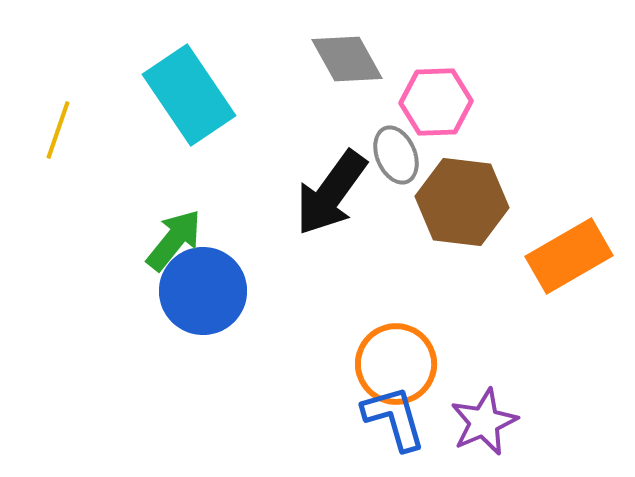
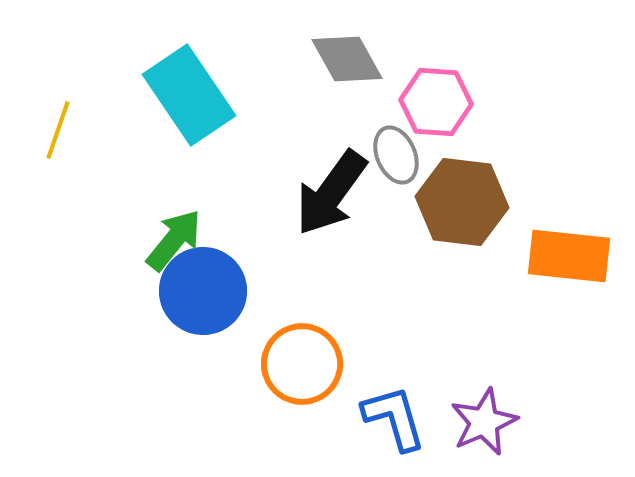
pink hexagon: rotated 6 degrees clockwise
orange rectangle: rotated 36 degrees clockwise
orange circle: moved 94 px left
